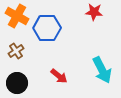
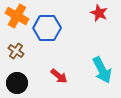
red star: moved 5 px right, 1 px down; rotated 18 degrees clockwise
brown cross: rotated 21 degrees counterclockwise
